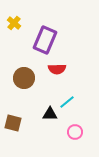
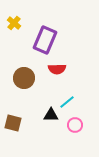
black triangle: moved 1 px right, 1 px down
pink circle: moved 7 px up
